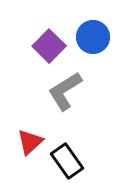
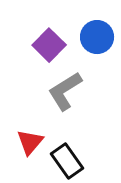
blue circle: moved 4 px right
purple square: moved 1 px up
red triangle: rotated 8 degrees counterclockwise
